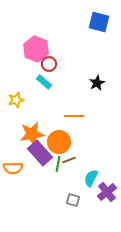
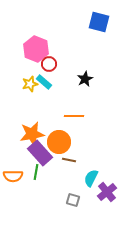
black star: moved 12 px left, 4 px up
yellow star: moved 14 px right, 16 px up
brown line: rotated 32 degrees clockwise
green line: moved 22 px left, 8 px down
orange semicircle: moved 8 px down
